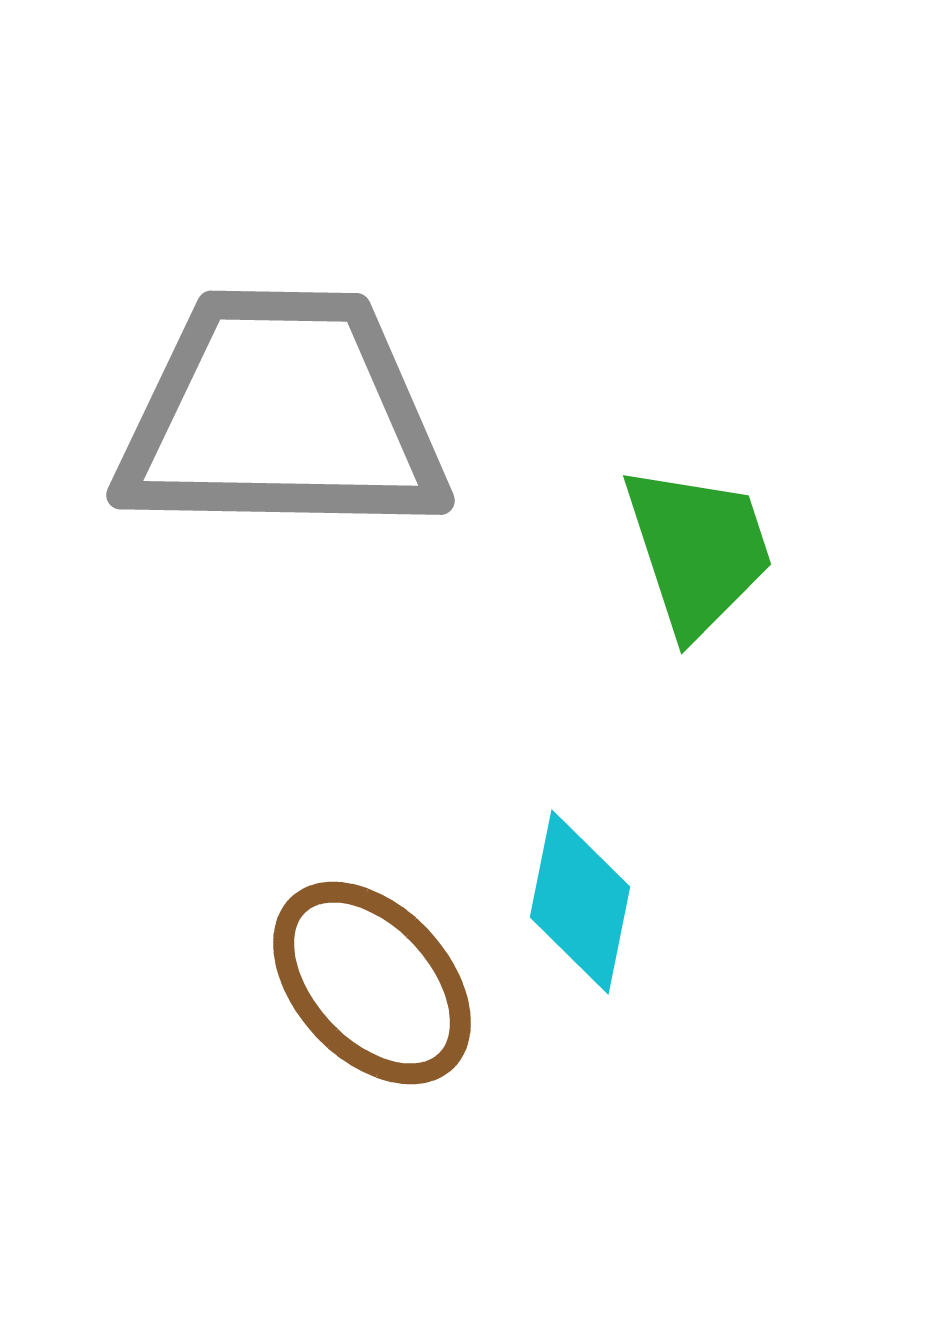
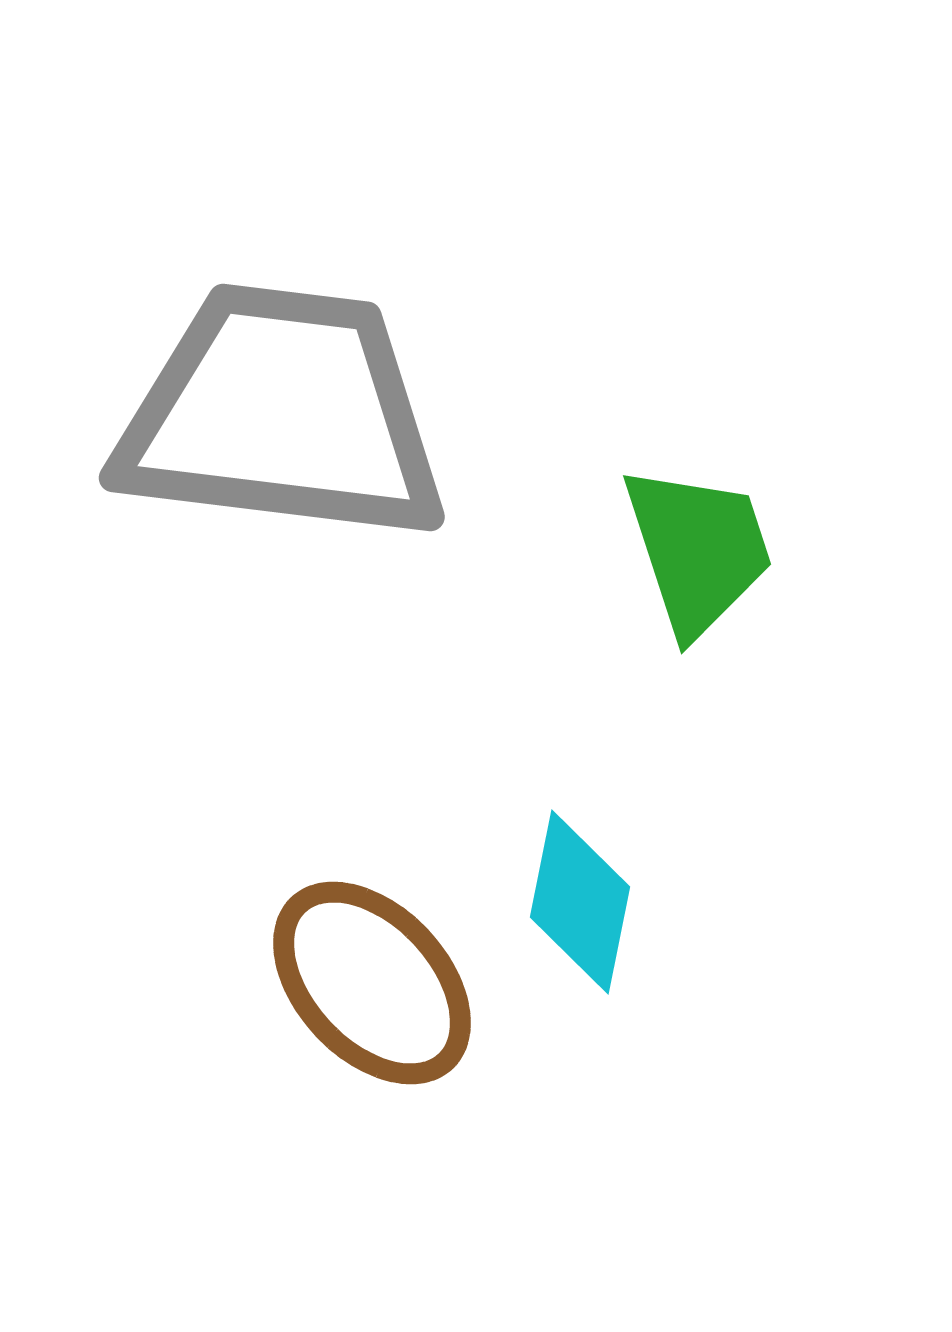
gray trapezoid: rotated 6 degrees clockwise
